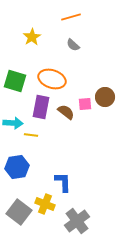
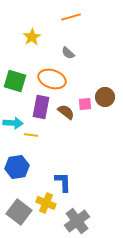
gray semicircle: moved 5 px left, 8 px down
yellow cross: moved 1 px right, 1 px up
